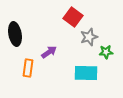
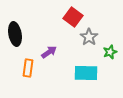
gray star: rotated 18 degrees counterclockwise
green star: moved 4 px right; rotated 16 degrees counterclockwise
